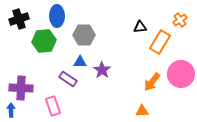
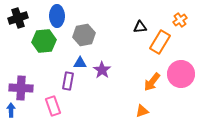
black cross: moved 1 px left, 1 px up
gray hexagon: rotated 10 degrees counterclockwise
blue triangle: moved 1 px down
purple rectangle: moved 2 px down; rotated 66 degrees clockwise
orange triangle: rotated 16 degrees counterclockwise
